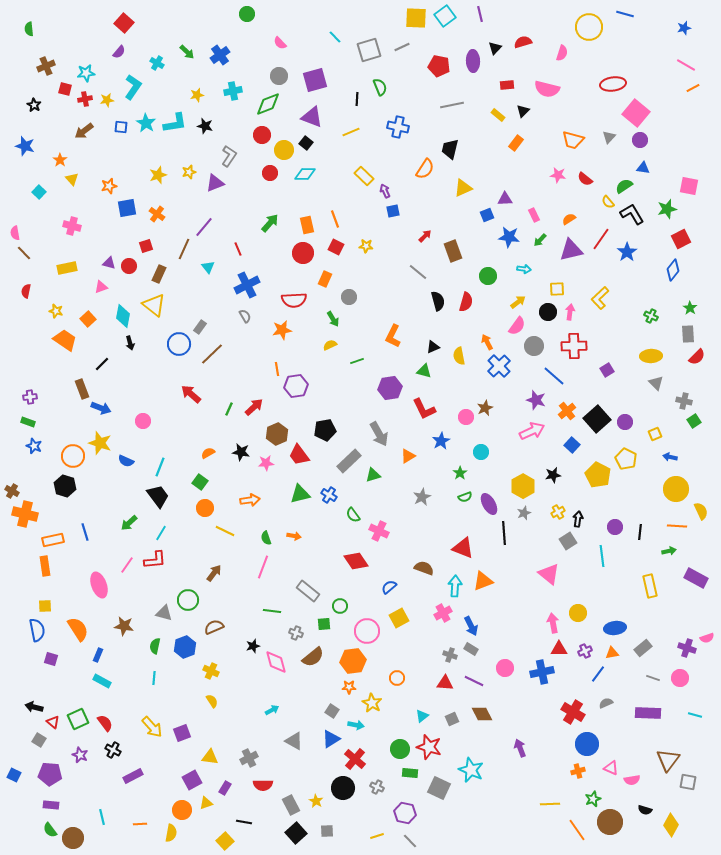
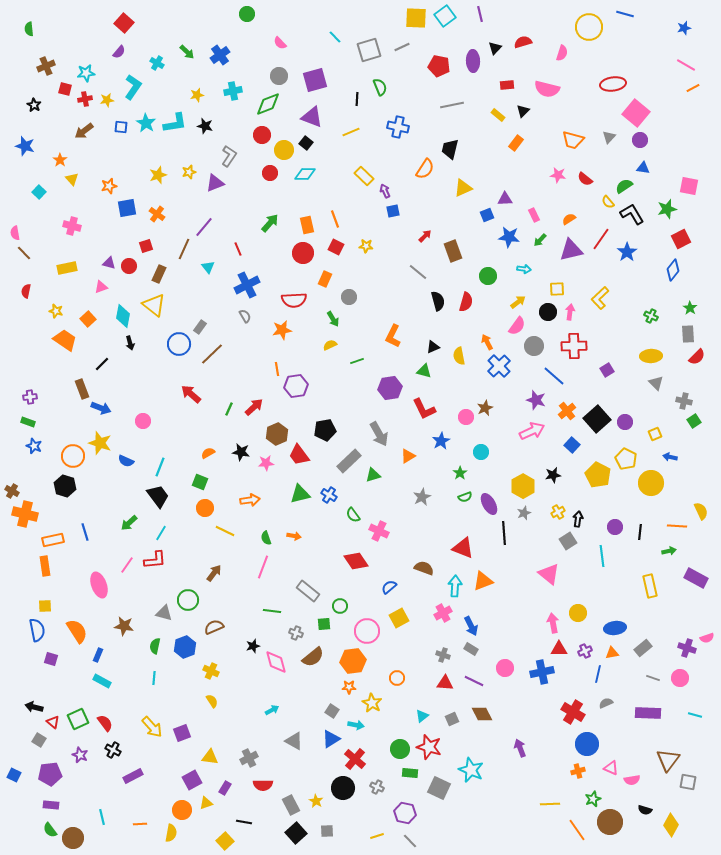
green square at (200, 482): rotated 14 degrees counterclockwise
yellow circle at (676, 489): moved 25 px left, 6 px up
orange semicircle at (78, 629): moved 1 px left, 2 px down
gray cross at (450, 655): moved 7 px left
blue line at (598, 674): rotated 24 degrees counterclockwise
purple pentagon at (50, 774): rotated 10 degrees counterclockwise
